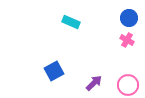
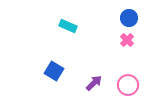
cyan rectangle: moved 3 px left, 4 px down
pink cross: rotated 16 degrees clockwise
blue square: rotated 30 degrees counterclockwise
